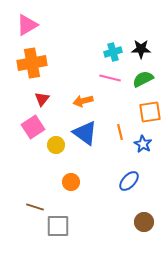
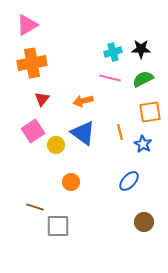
pink square: moved 4 px down
blue triangle: moved 2 px left
